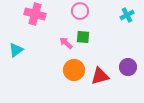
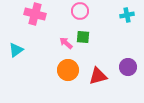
cyan cross: rotated 16 degrees clockwise
orange circle: moved 6 px left
red triangle: moved 2 px left
